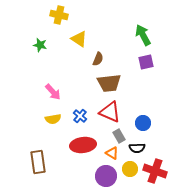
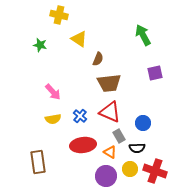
purple square: moved 9 px right, 11 px down
orange triangle: moved 2 px left, 1 px up
